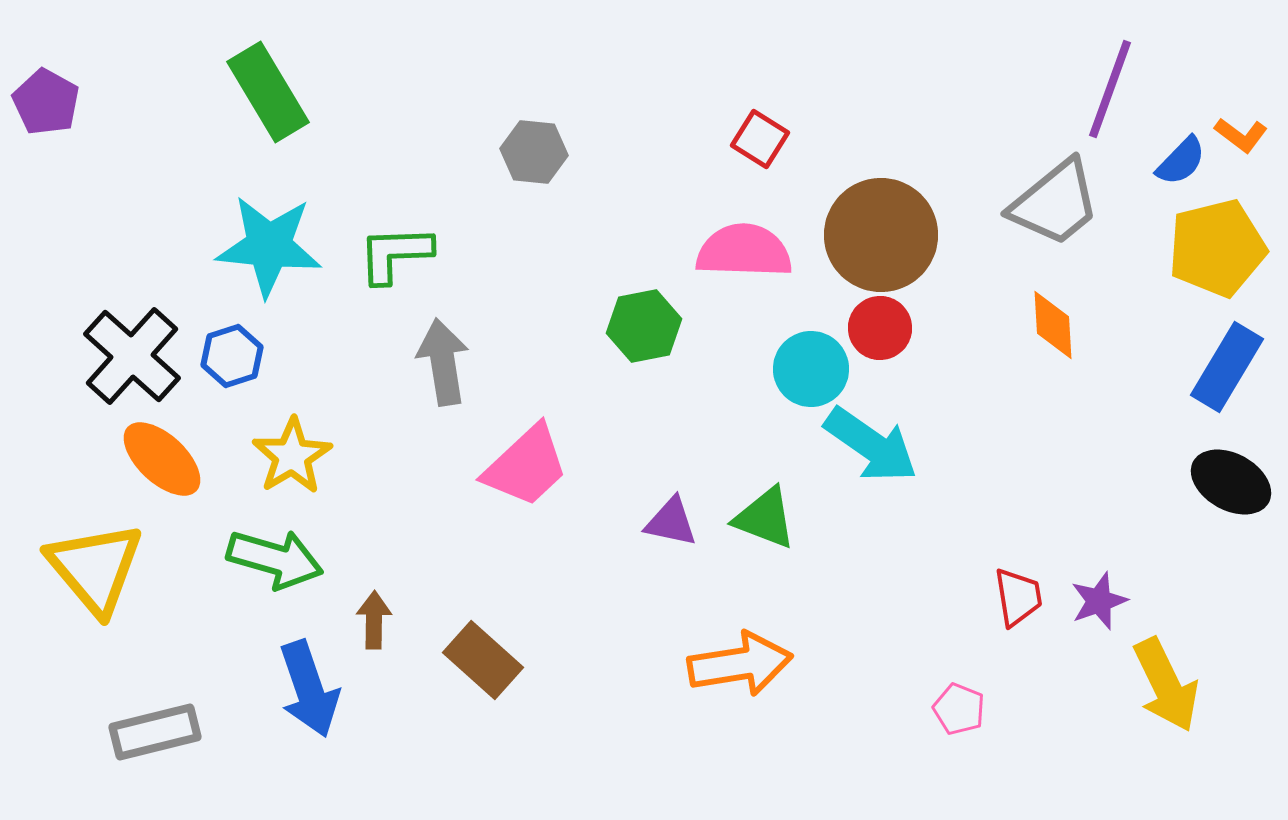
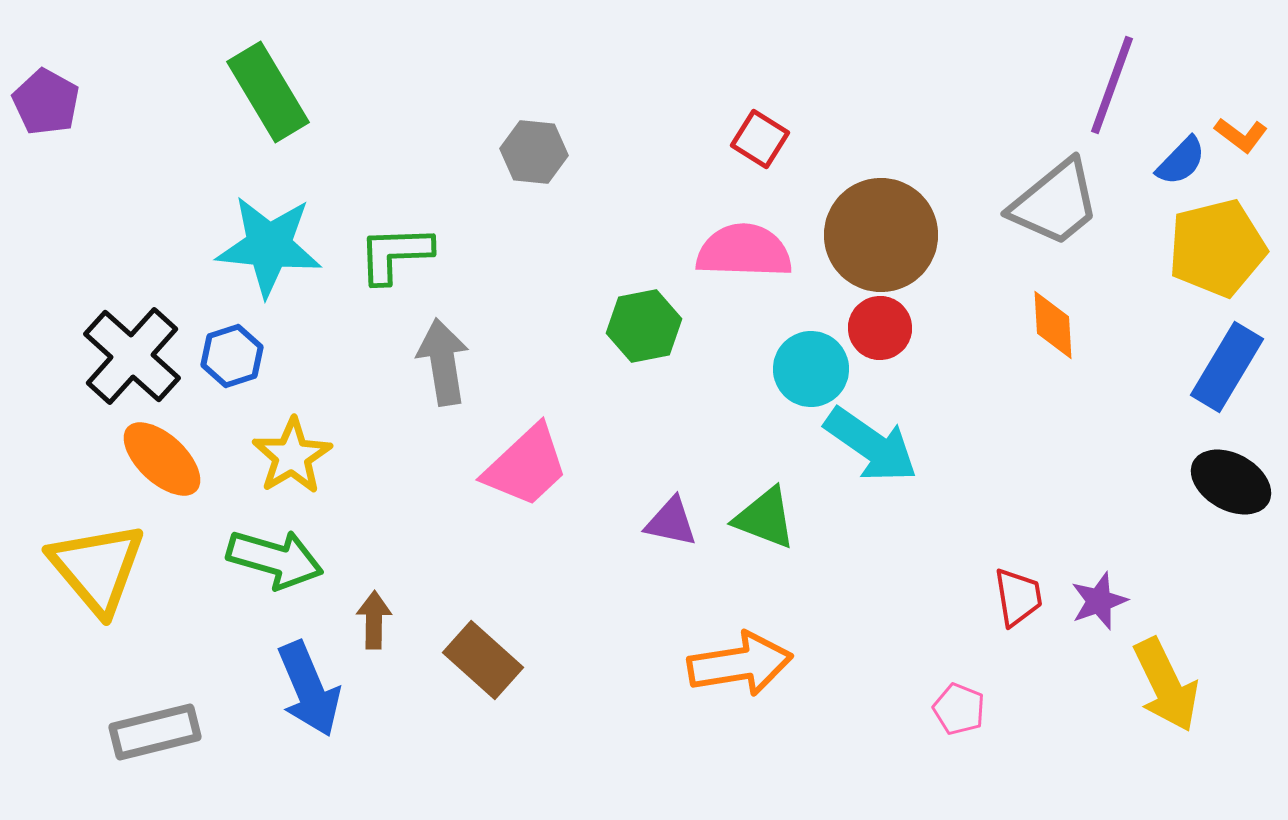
purple line: moved 2 px right, 4 px up
yellow triangle: moved 2 px right
blue arrow: rotated 4 degrees counterclockwise
